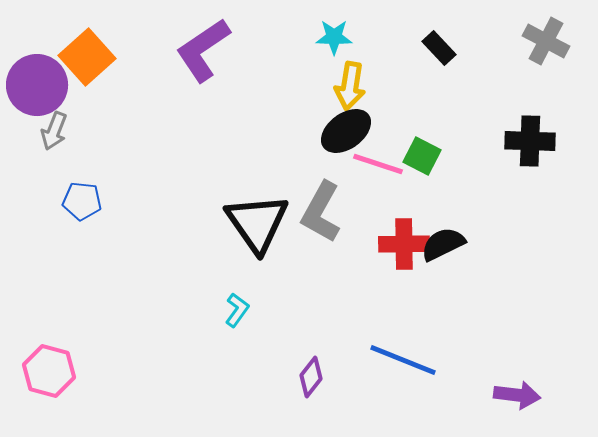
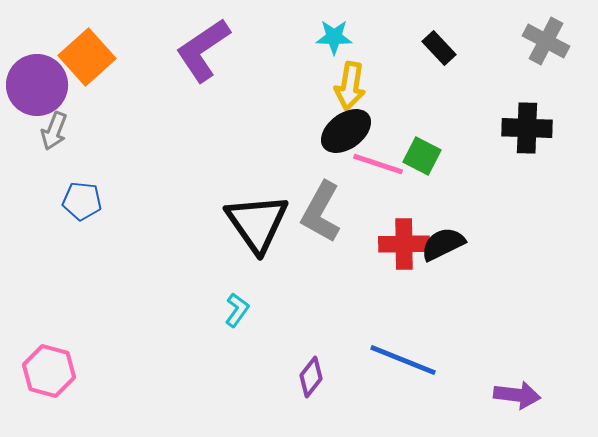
black cross: moved 3 px left, 13 px up
